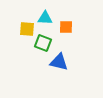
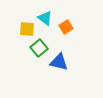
cyan triangle: rotated 35 degrees clockwise
orange square: rotated 32 degrees counterclockwise
green square: moved 4 px left, 5 px down; rotated 30 degrees clockwise
